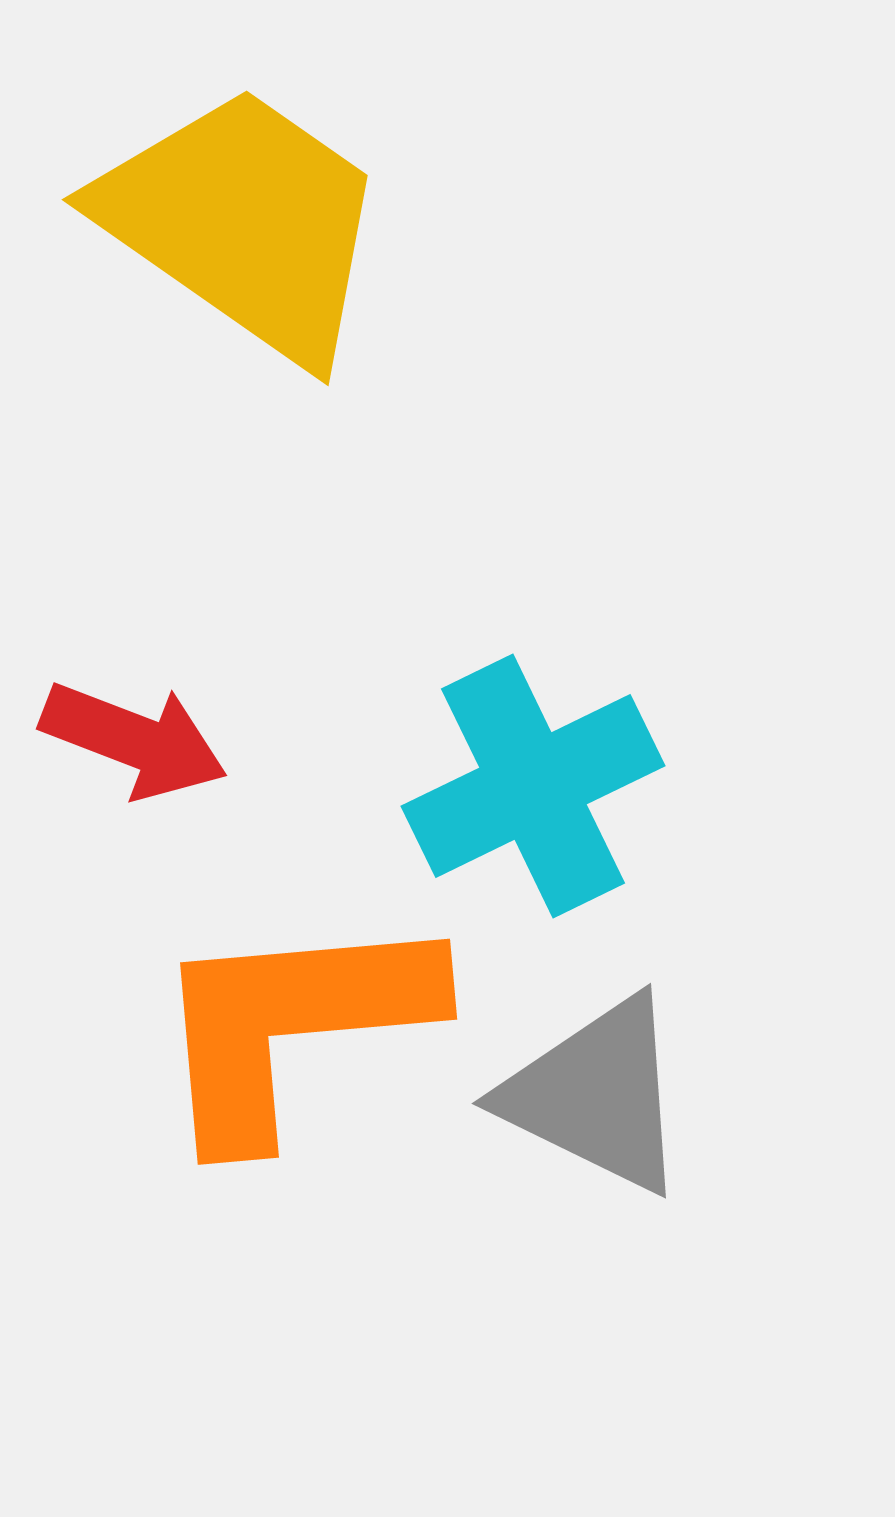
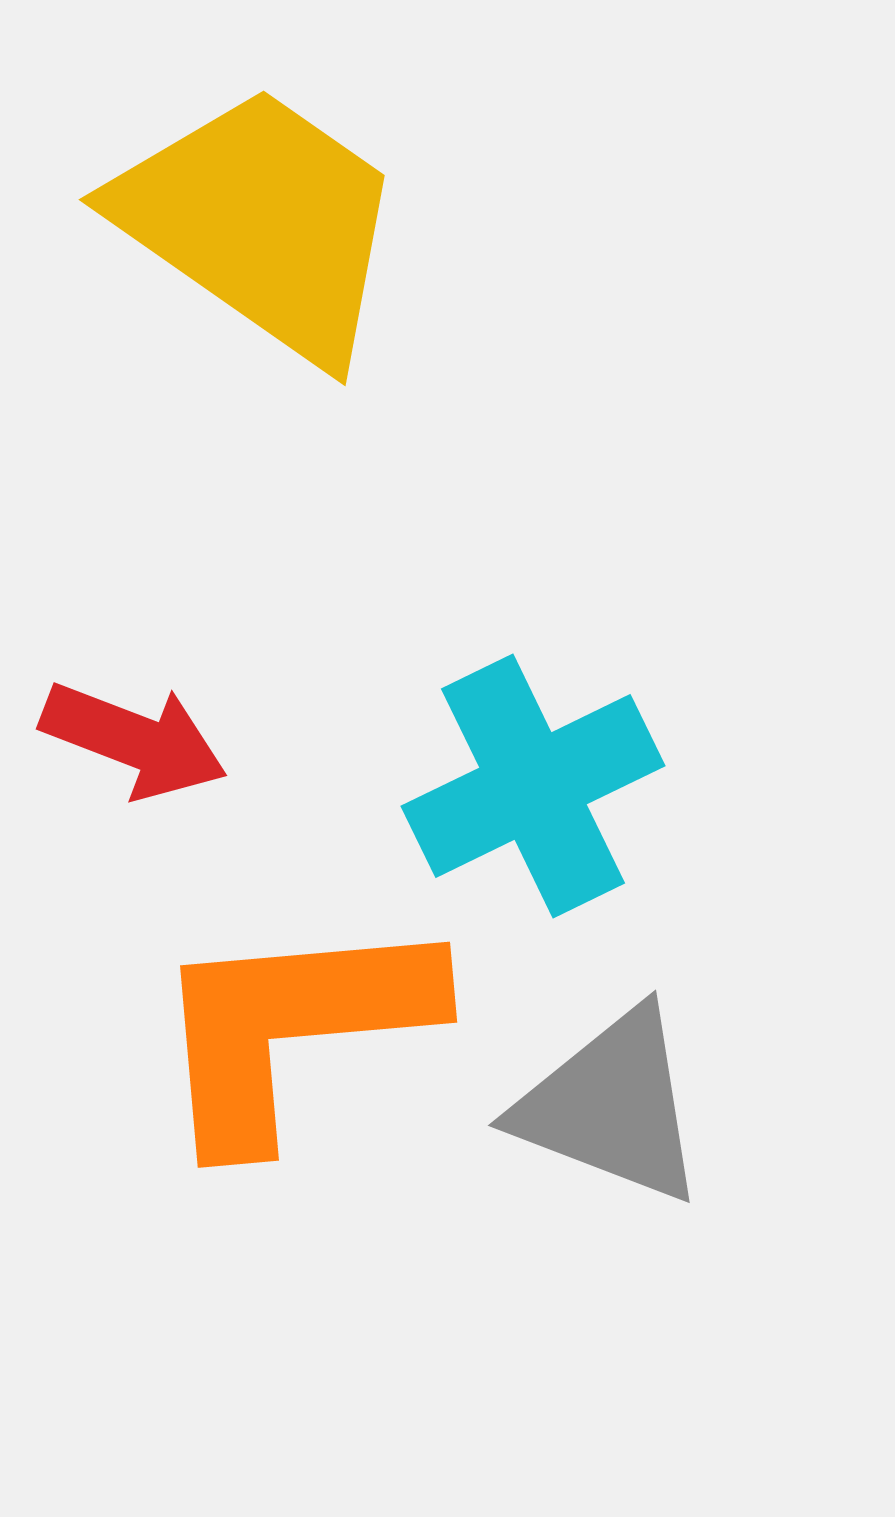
yellow trapezoid: moved 17 px right
orange L-shape: moved 3 px down
gray triangle: moved 15 px right, 11 px down; rotated 5 degrees counterclockwise
